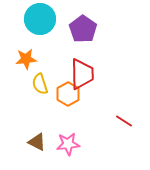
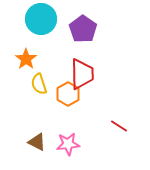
cyan circle: moved 1 px right
orange star: rotated 30 degrees counterclockwise
yellow semicircle: moved 1 px left
red line: moved 5 px left, 5 px down
